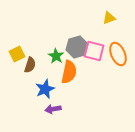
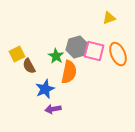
brown semicircle: moved 1 px left, 1 px down; rotated 133 degrees clockwise
